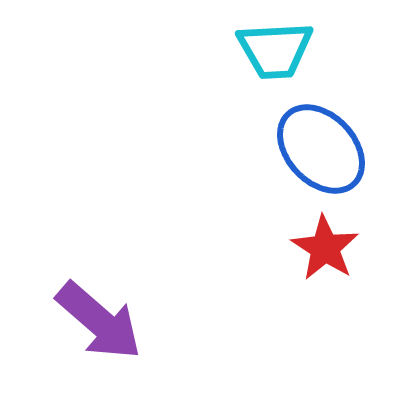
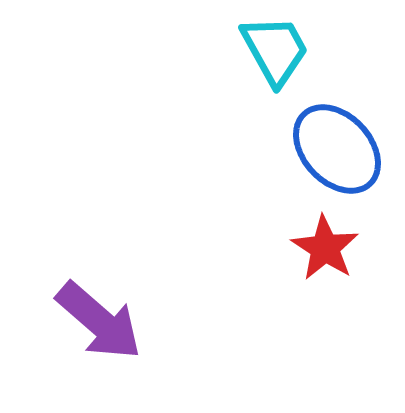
cyan trapezoid: rotated 116 degrees counterclockwise
blue ellipse: moved 16 px right
